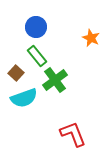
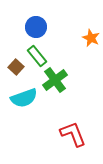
brown square: moved 6 px up
